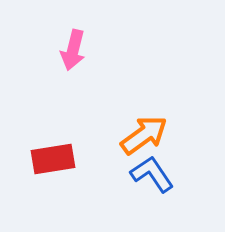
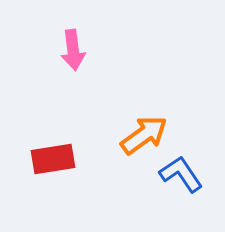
pink arrow: rotated 21 degrees counterclockwise
blue L-shape: moved 29 px right
